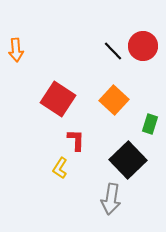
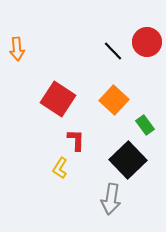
red circle: moved 4 px right, 4 px up
orange arrow: moved 1 px right, 1 px up
green rectangle: moved 5 px left, 1 px down; rotated 54 degrees counterclockwise
